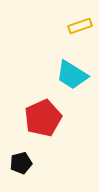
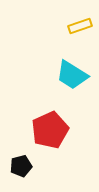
red pentagon: moved 7 px right, 12 px down
black pentagon: moved 3 px down
